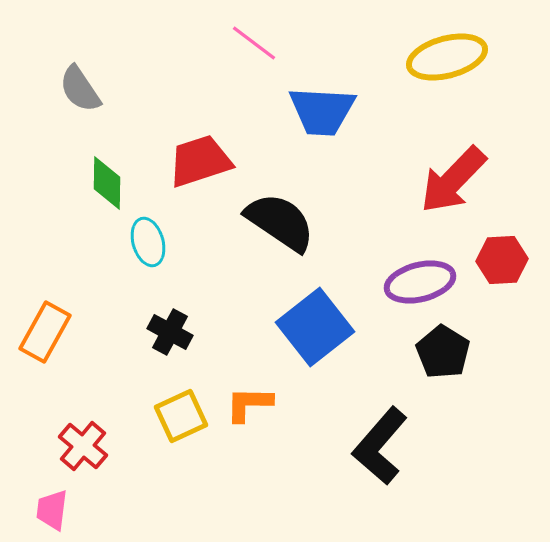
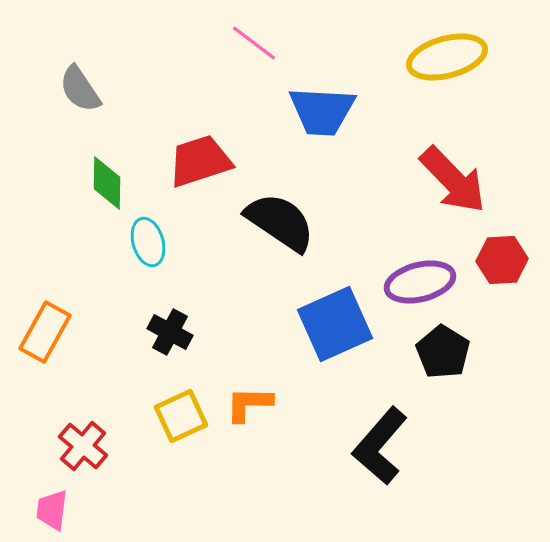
red arrow: rotated 88 degrees counterclockwise
blue square: moved 20 px right, 3 px up; rotated 14 degrees clockwise
